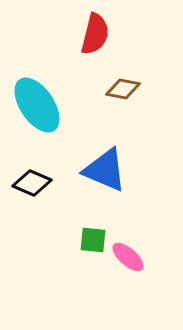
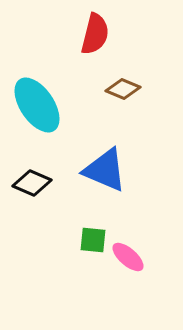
brown diamond: rotated 12 degrees clockwise
